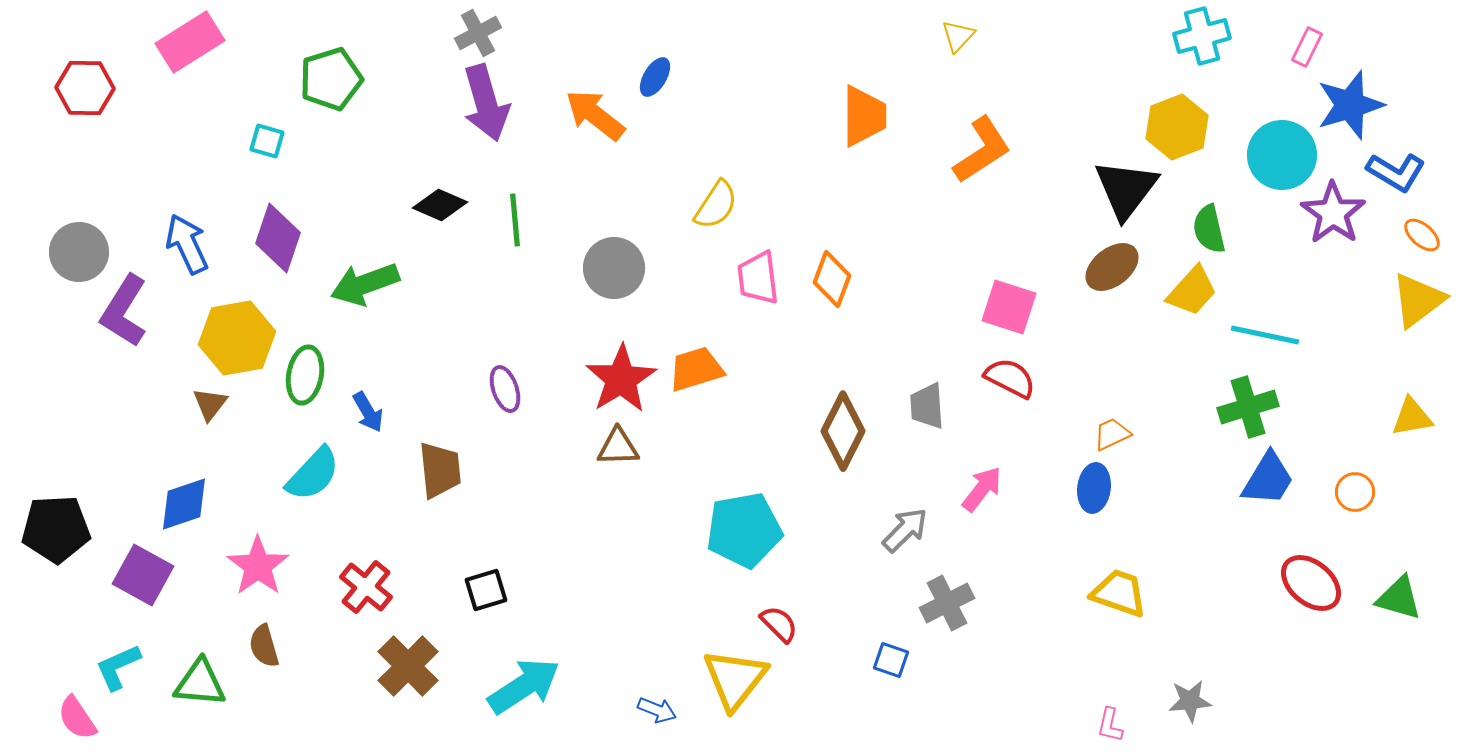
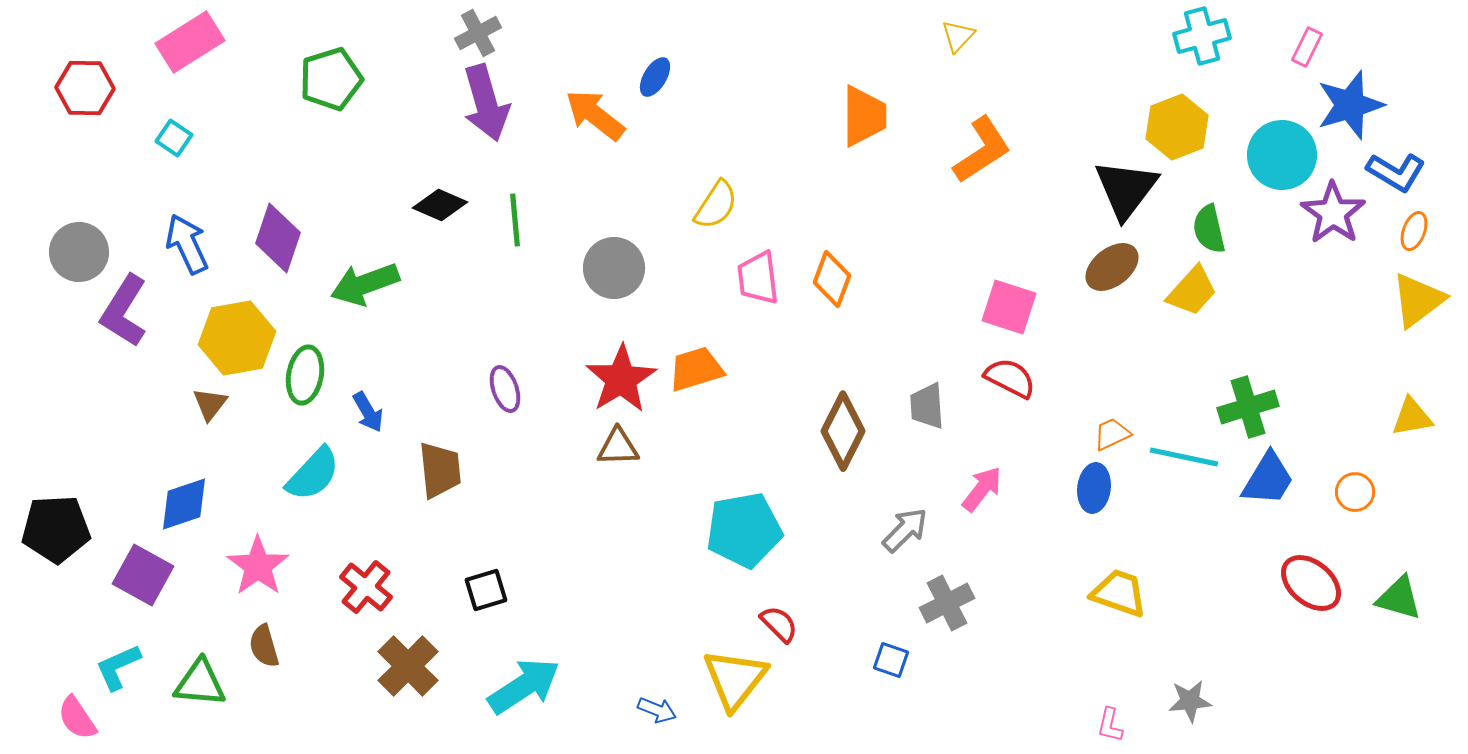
cyan square at (267, 141): moved 93 px left, 3 px up; rotated 18 degrees clockwise
orange ellipse at (1422, 235): moved 8 px left, 4 px up; rotated 69 degrees clockwise
cyan line at (1265, 335): moved 81 px left, 122 px down
